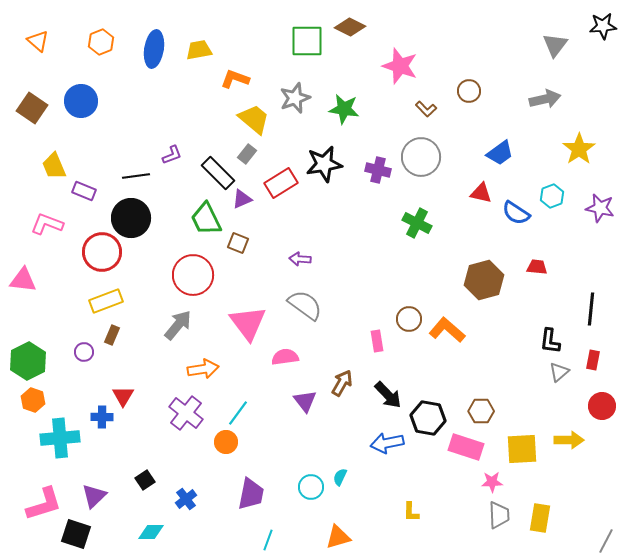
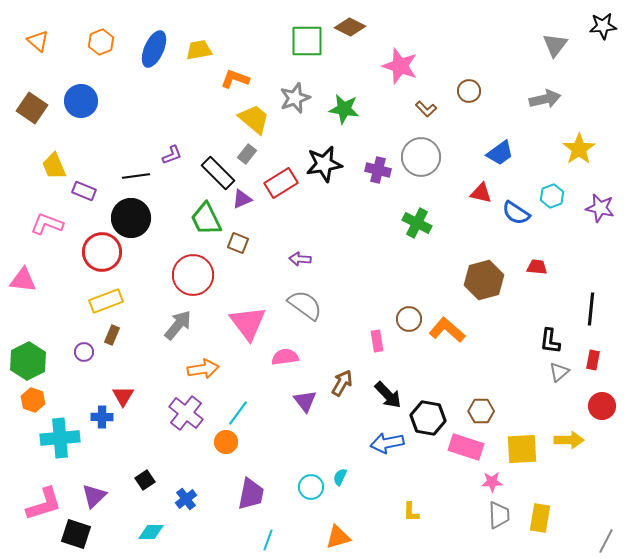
blue ellipse at (154, 49): rotated 15 degrees clockwise
